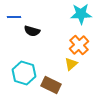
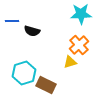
blue line: moved 2 px left, 4 px down
yellow triangle: moved 1 px left, 2 px up; rotated 24 degrees clockwise
cyan hexagon: rotated 25 degrees clockwise
brown rectangle: moved 5 px left
